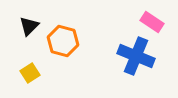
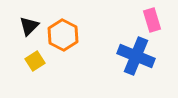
pink rectangle: moved 2 px up; rotated 40 degrees clockwise
orange hexagon: moved 6 px up; rotated 12 degrees clockwise
yellow square: moved 5 px right, 12 px up
